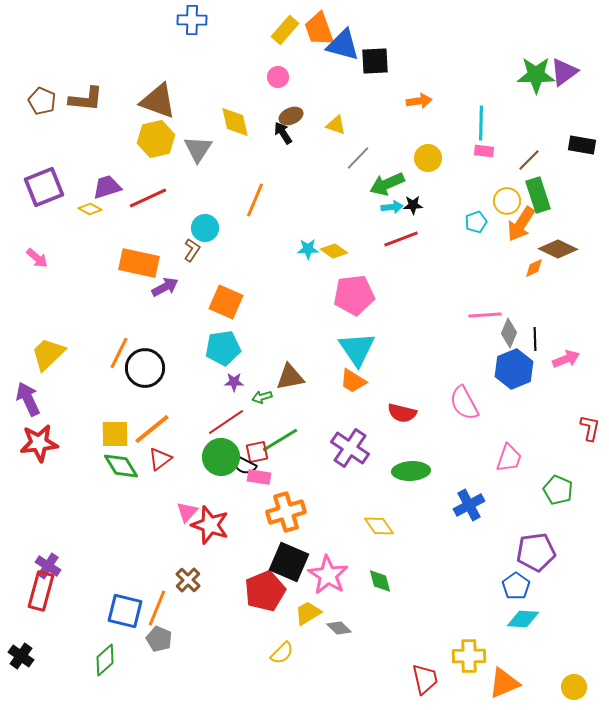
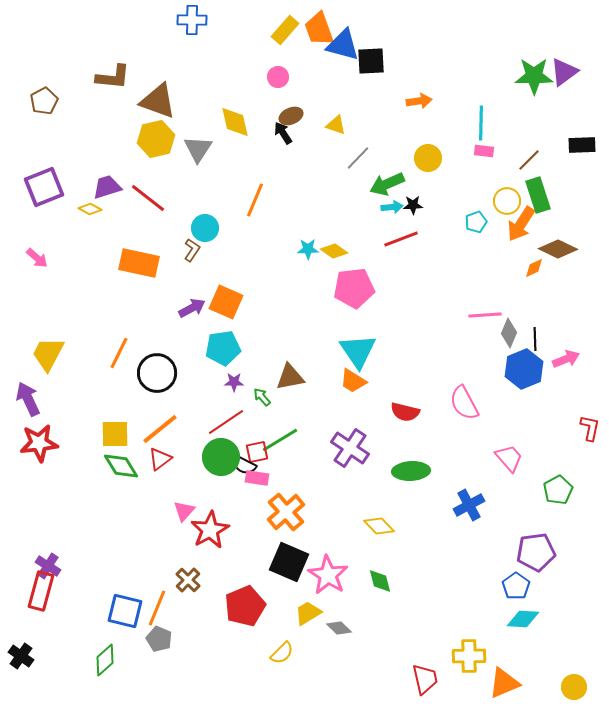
black square at (375, 61): moved 4 px left
green star at (536, 75): moved 2 px left, 1 px down
brown L-shape at (86, 99): moved 27 px right, 22 px up
brown pentagon at (42, 101): moved 2 px right; rotated 20 degrees clockwise
black rectangle at (582, 145): rotated 12 degrees counterclockwise
red line at (148, 198): rotated 63 degrees clockwise
purple arrow at (165, 287): moved 27 px right, 21 px down
pink pentagon at (354, 295): moved 7 px up
cyan triangle at (357, 349): moved 1 px right, 2 px down
yellow trapezoid at (48, 354): rotated 18 degrees counterclockwise
black circle at (145, 368): moved 12 px right, 5 px down
blue hexagon at (514, 369): moved 10 px right
green arrow at (262, 397): rotated 66 degrees clockwise
red semicircle at (402, 413): moved 3 px right, 1 px up
orange line at (152, 429): moved 8 px right
pink trapezoid at (509, 458): rotated 60 degrees counterclockwise
pink rectangle at (259, 477): moved 2 px left, 1 px down
green pentagon at (558, 490): rotated 20 degrees clockwise
pink triangle at (187, 512): moved 3 px left, 1 px up
orange cross at (286, 512): rotated 24 degrees counterclockwise
red star at (210, 525): moved 5 px down; rotated 24 degrees clockwise
yellow diamond at (379, 526): rotated 8 degrees counterclockwise
red pentagon at (265, 591): moved 20 px left, 15 px down
